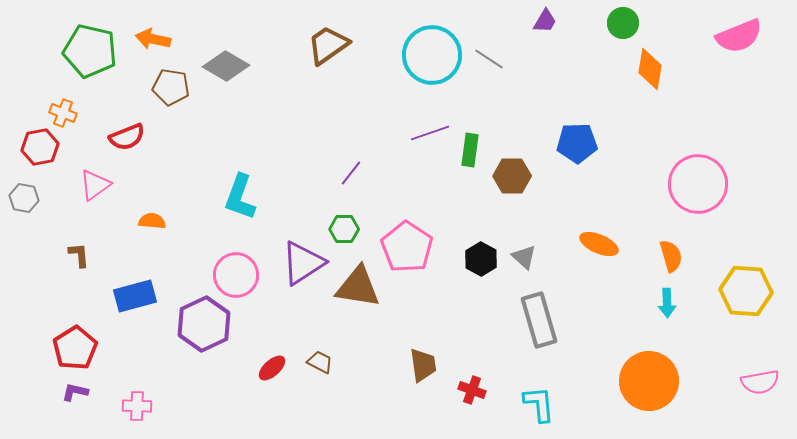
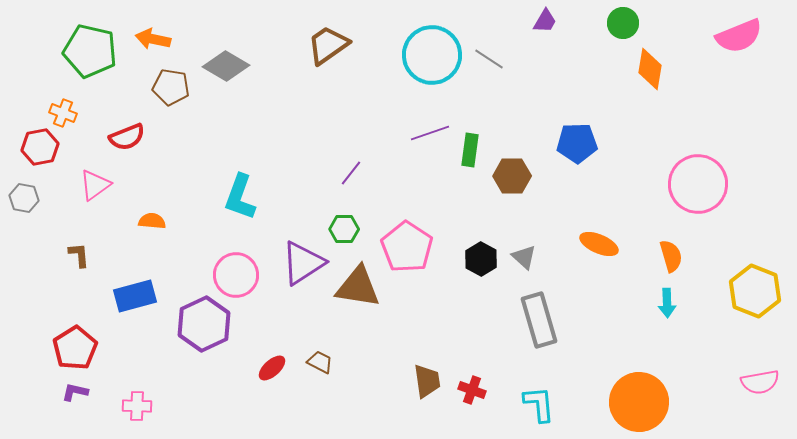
yellow hexagon at (746, 291): moved 9 px right; rotated 18 degrees clockwise
brown trapezoid at (423, 365): moved 4 px right, 16 px down
orange circle at (649, 381): moved 10 px left, 21 px down
